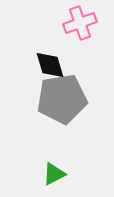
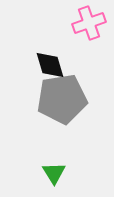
pink cross: moved 9 px right
green triangle: moved 1 px up; rotated 35 degrees counterclockwise
